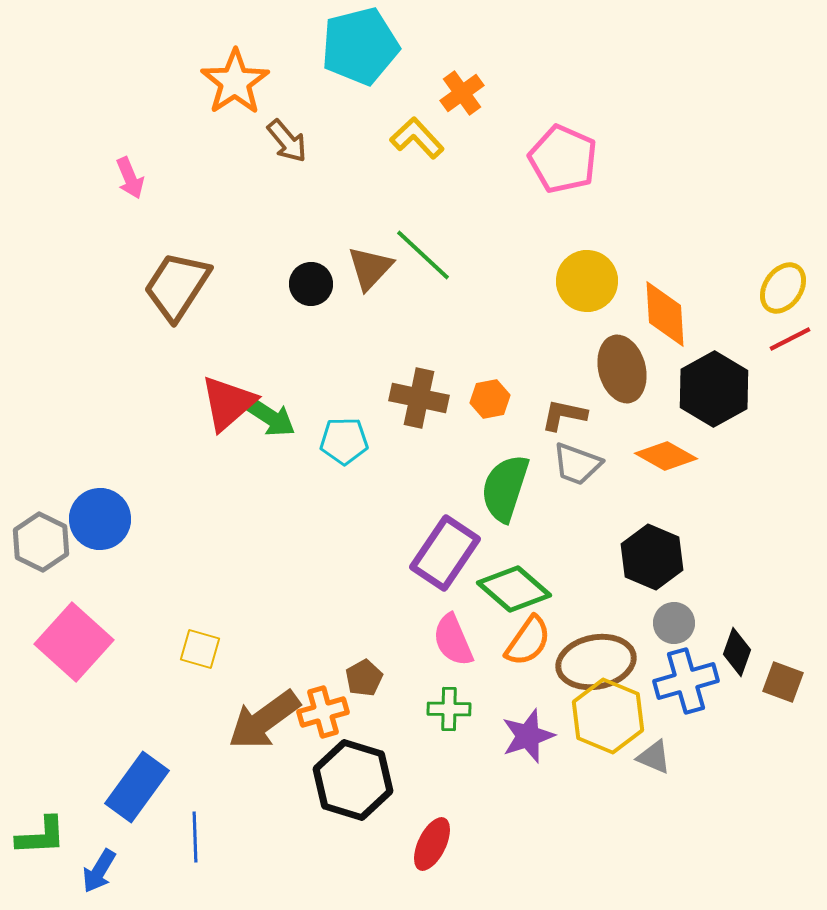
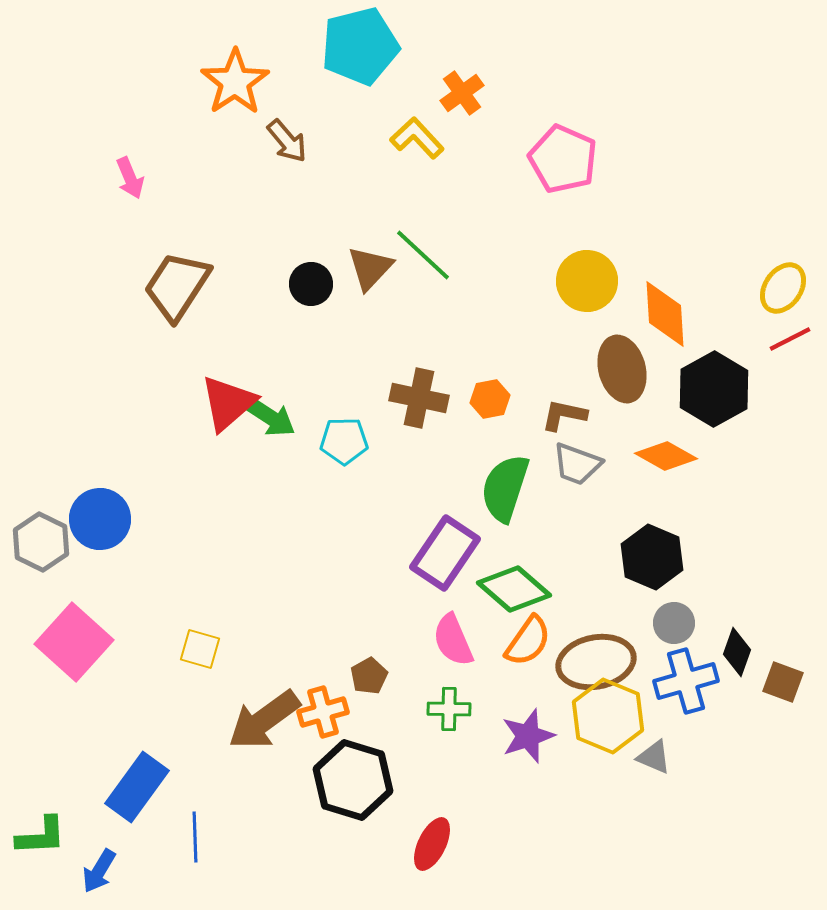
brown pentagon at (364, 678): moved 5 px right, 2 px up
